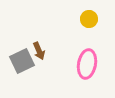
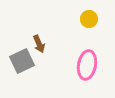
brown arrow: moved 7 px up
pink ellipse: moved 1 px down
